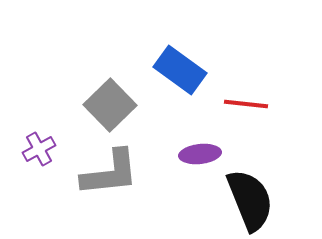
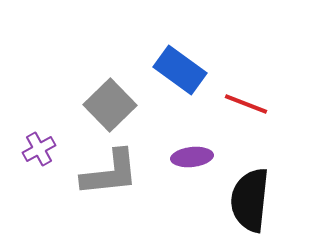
red line: rotated 15 degrees clockwise
purple ellipse: moved 8 px left, 3 px down
black semicircle: rotated 152 degrees counterclockwise
